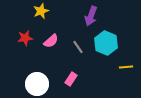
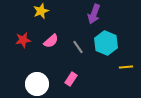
purple arrow: moved 3 px right, 2 px up
red star: moved 2 px left, 2 px down
